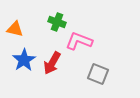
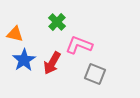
green cross: rotated 24 degrees clockwise
orange triangle: moved 5 px down
pink L-shape: moved 4 px down
gray square: moved 3 px left
